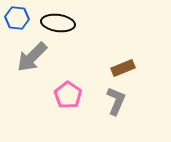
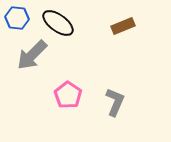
black ellipse: rotated 28 degrees clockwise
gray arrow: moved 2 px up
brown rectangle: moved 42 px up
gray L-shape: moved 1 px left, 1 px down
